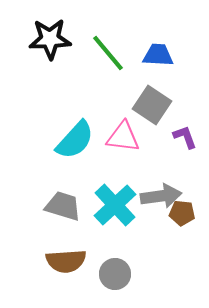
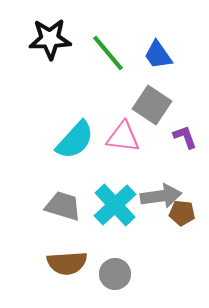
blue trapezoid: rotated 128 degrees counterclockwise
brown semicircle: moved 1 px right, 2 px down
